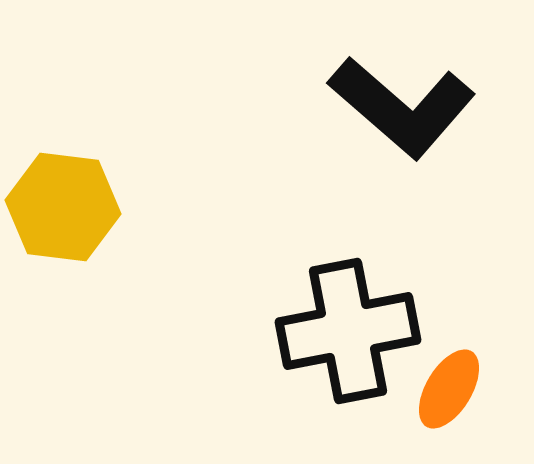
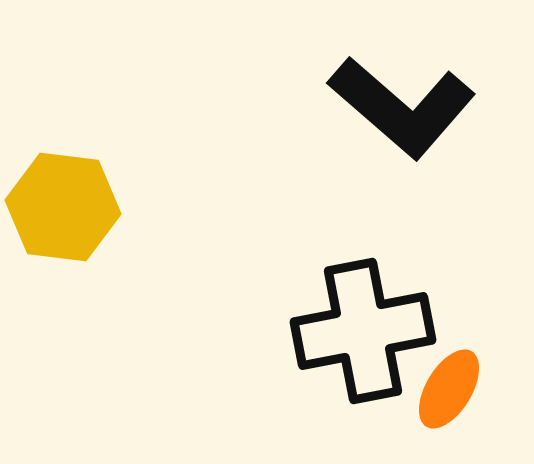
black cross: moved 15 px right
